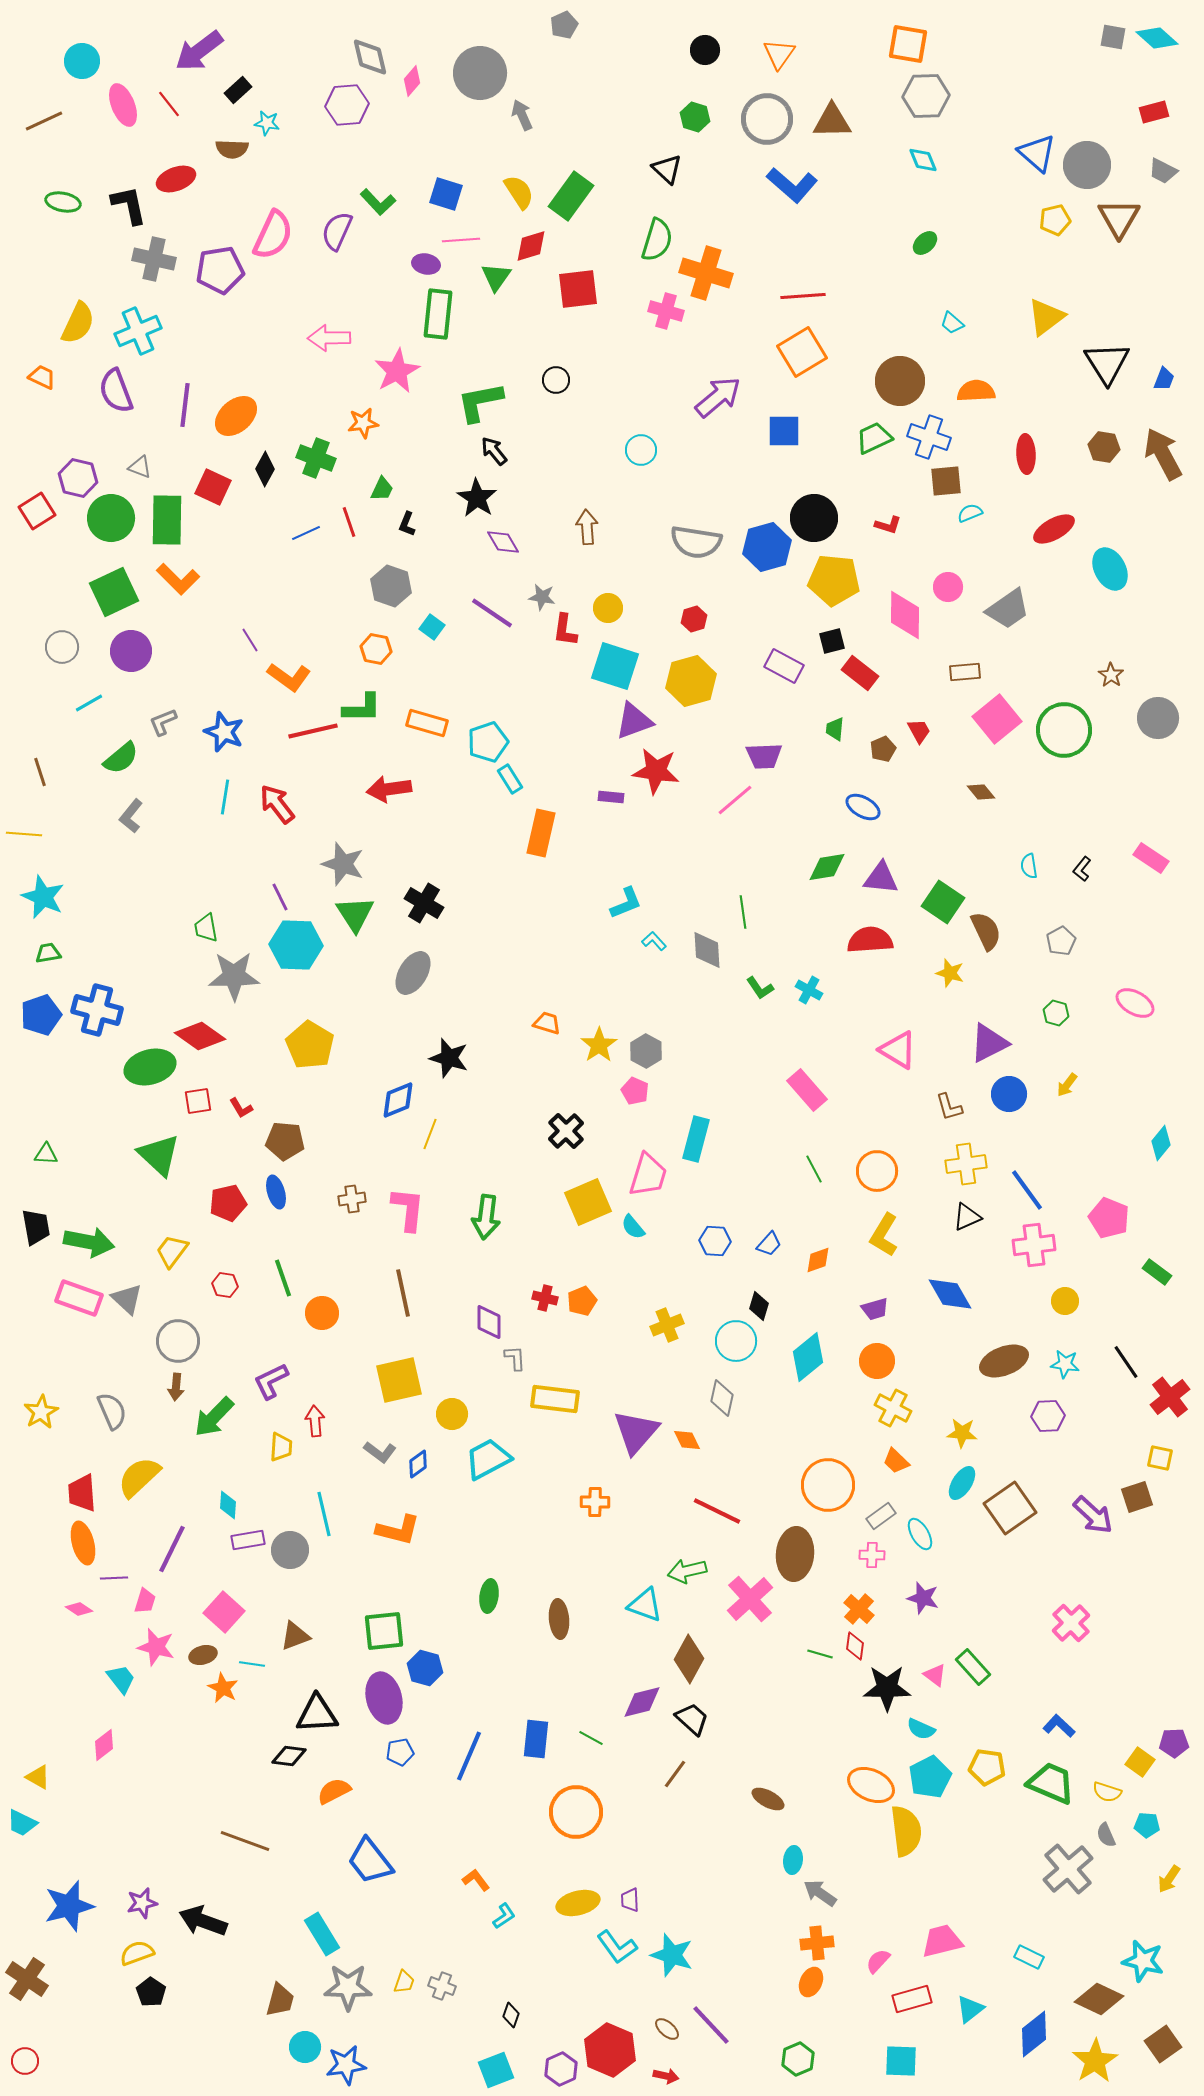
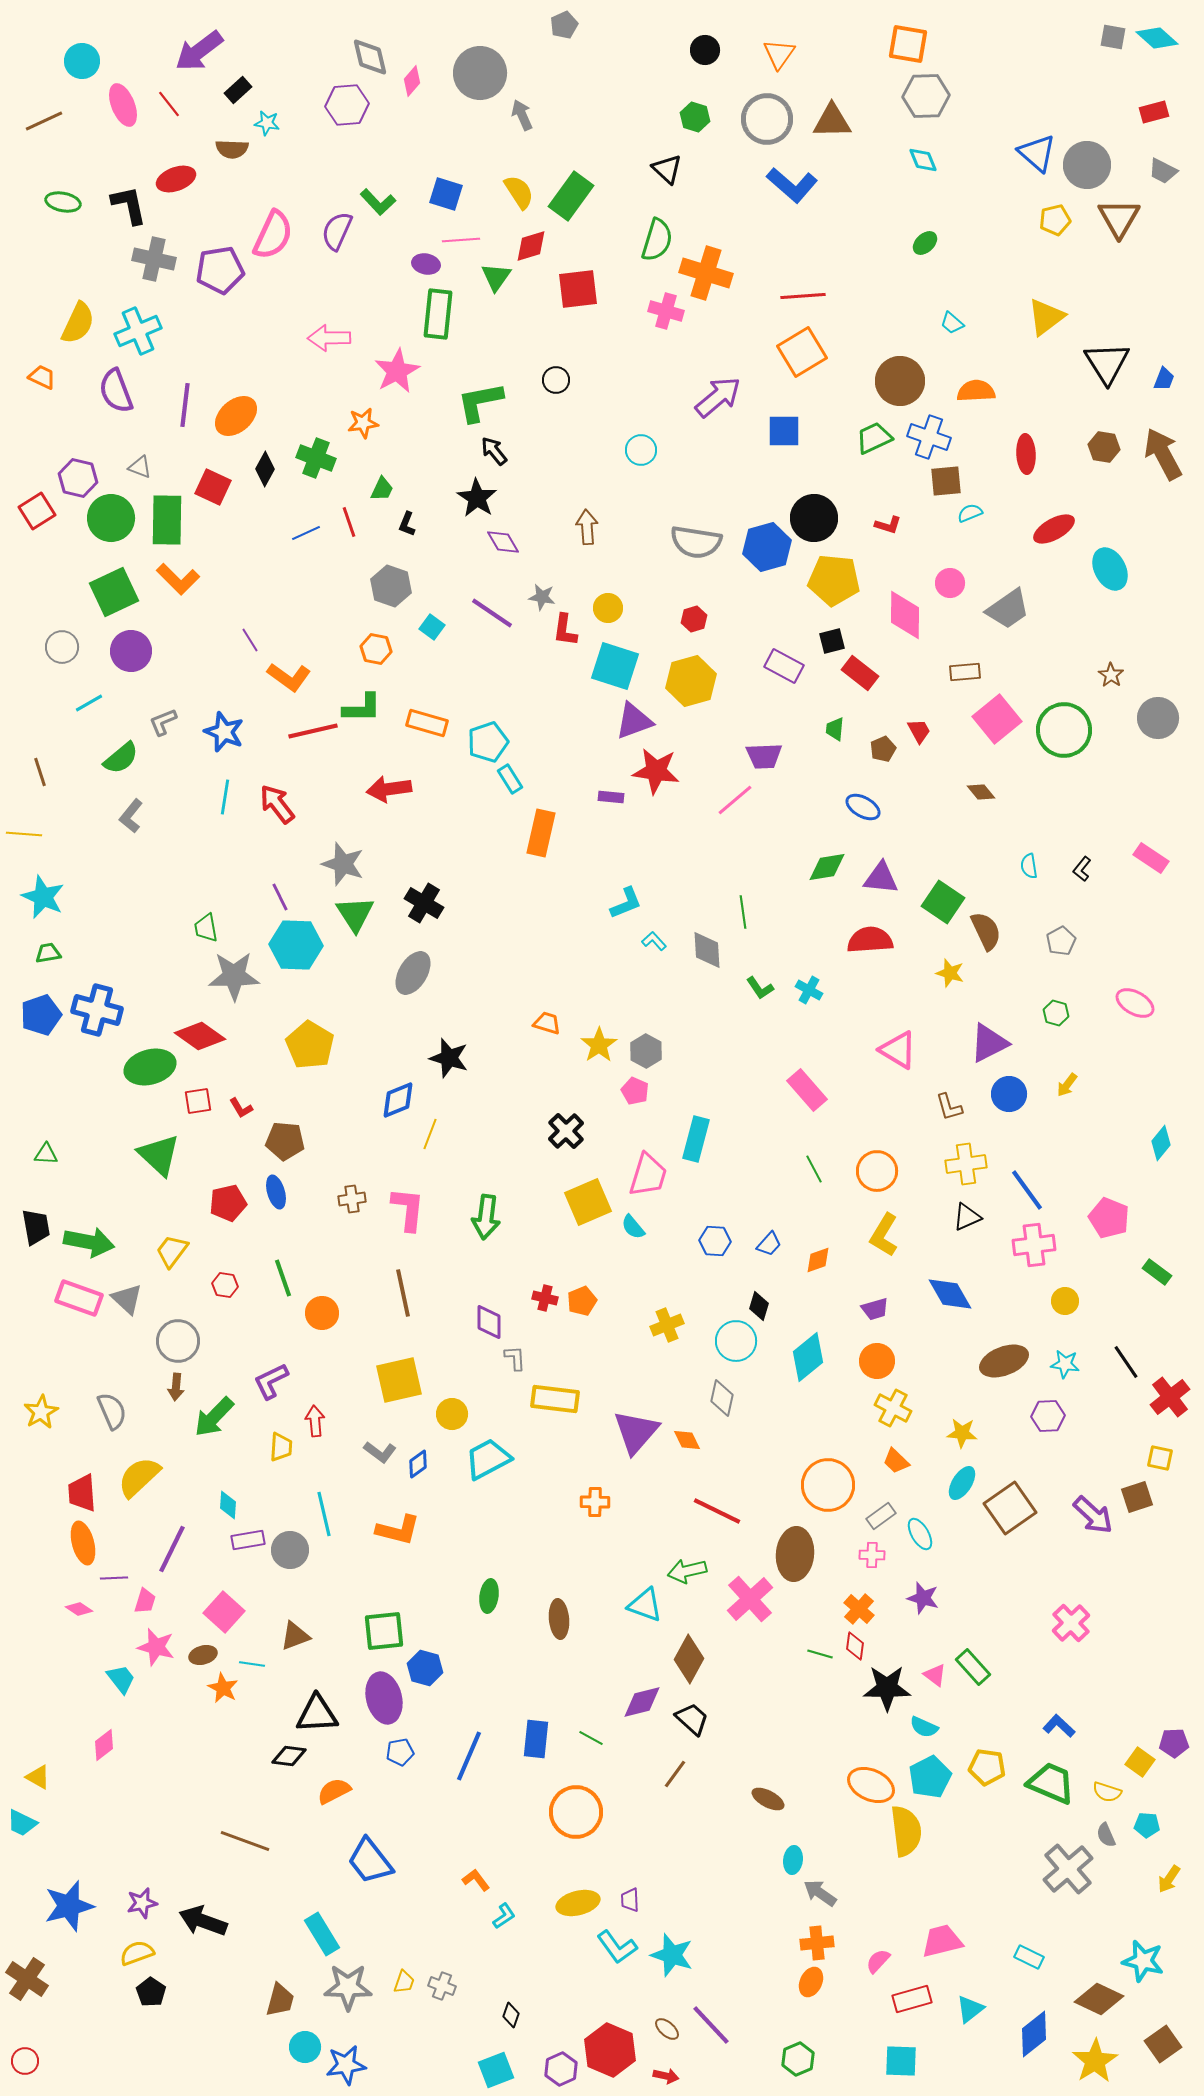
pink circle at (948, 587): moved 2 px right, 4 px up
cyan semicircle at (921, 1729): moved 3 px right, 2 px up
